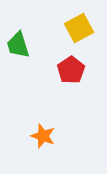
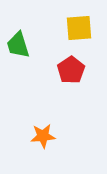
yellow square: rotated 24 degrees clockwise
orange star: rotated 25 degrees counterclockwise
